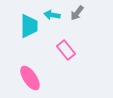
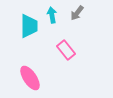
cyan arrow: rotated 70 degrees clockwise
